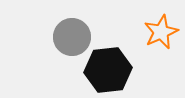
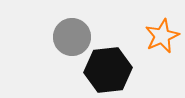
orange star: moved 1 px right, 4 px down
